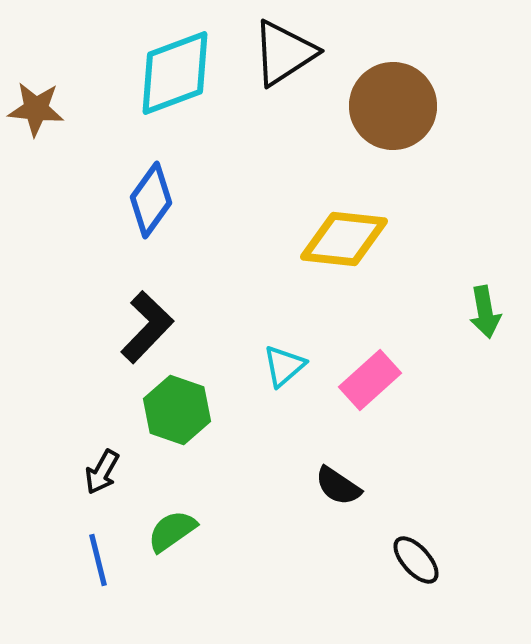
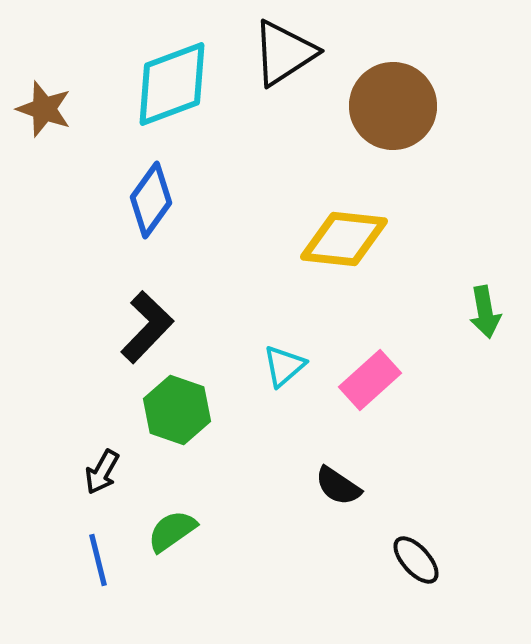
cyan diamond: moved 3 px left, 11 px down
brown star: moved 8 px right; rotated 14 degrees clockwise
